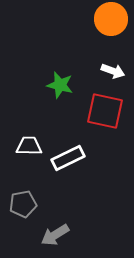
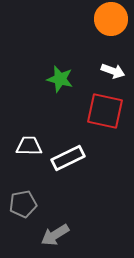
green star: moved 6 px up
